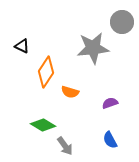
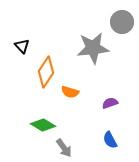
black triangle: rotated 21 degrees clockwise
gray arrow: moved 1 px left, 2 px down
